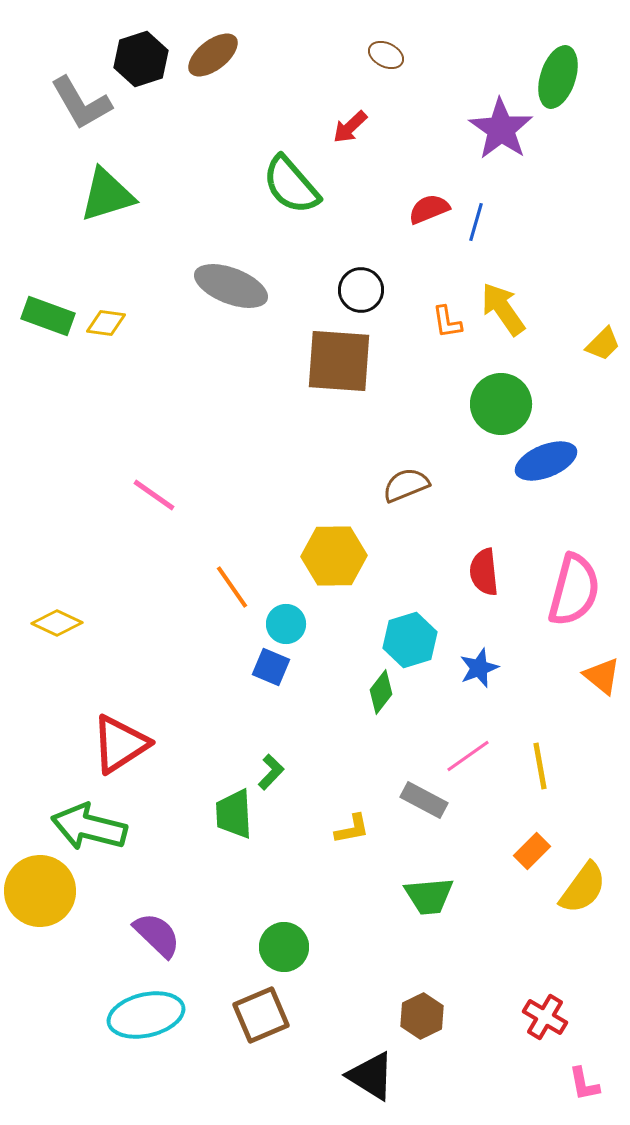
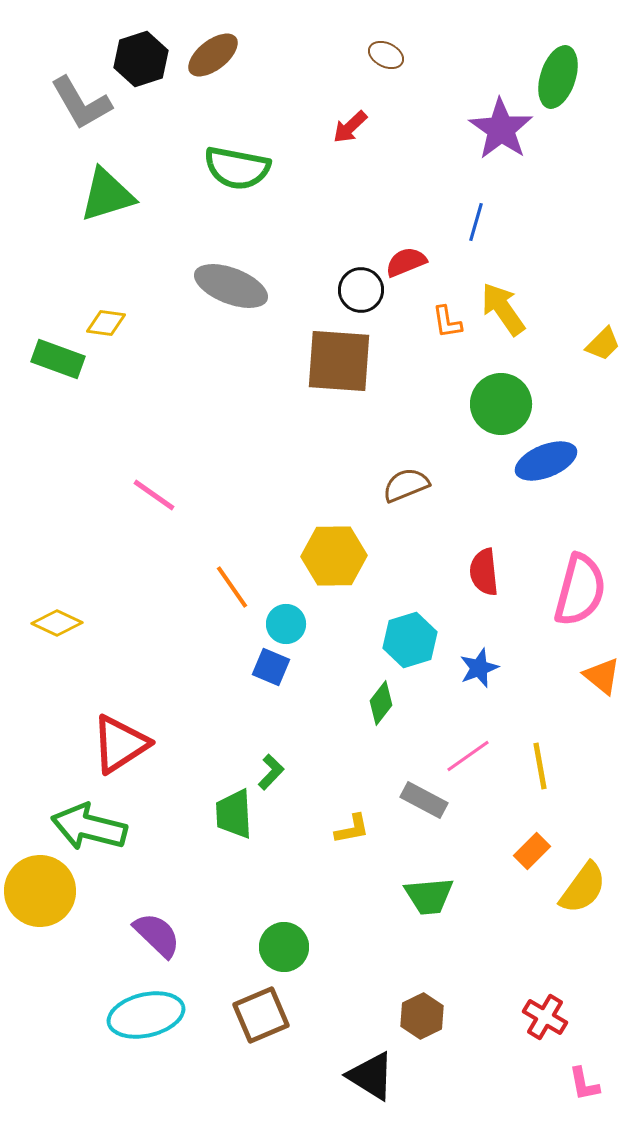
green semicircle at (291, 185): moved 54 px left, 17 px up; rotated 38 degrees counterclockwise
red semicircle at (429, 209): moved 23 px left, 53 px down
green rectangle at (48, 316): moved 10 px right, 43 px down
pink semicircle at (574, 590): moved 6 px right
green diamond at (381, 692): moved 11 px down
